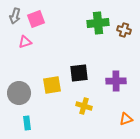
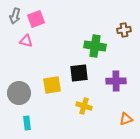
green cross: moved 3 px left, 23 px down; rotated 15 degrees clockwise
brown cross: rotated 24 degrees counterclockwise
pink triangle: moved 1 px right, 1 px up; rotated 32 degrees clockwise
